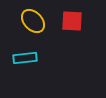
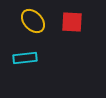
red square: moved 1 px down
